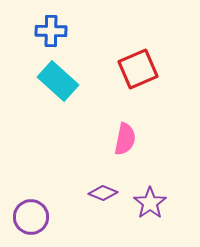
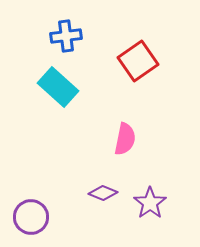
blue cross: moved 15 px right, 5 px down; rotated 8 degrees counterclockwise
red square: moved 8 px up; rotated 12 degrees counterclockwise
cyan rectangle: moved 6 px down
